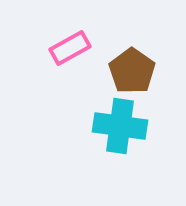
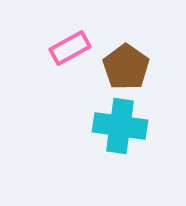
brown pentagon: moved 6 px left, 4 px up
